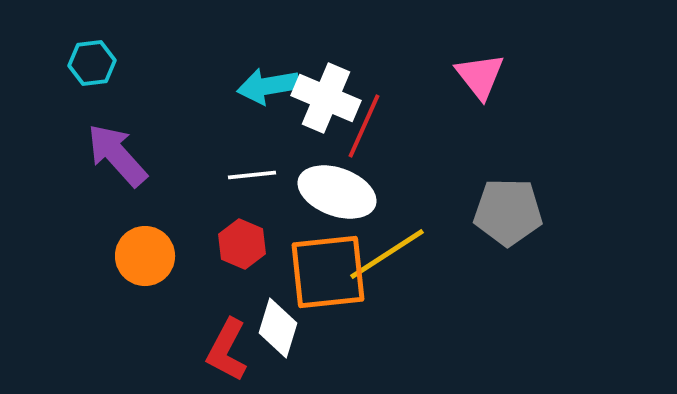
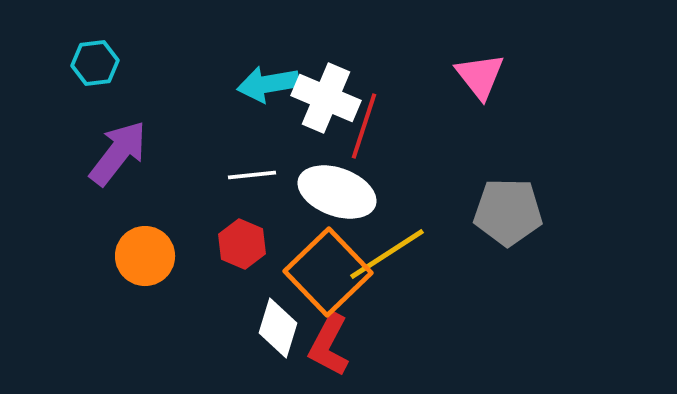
cyan hexagon: moved 3 px right
cyan arrow: moved 2 px up
red line: rotated 6 degrees counterclockwise
purple arrow: moved 1 px right, 2 px up; rotated 80 degrees clockwise
orange square: rotated 38 degrees counterclockwise
red L-shape: moved 102 px right, 5 px up
